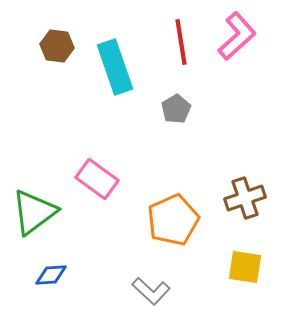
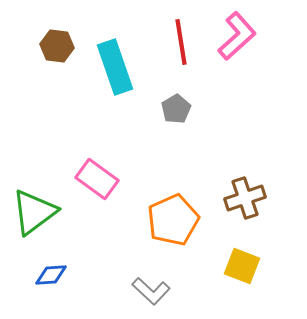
yellow square: moved 3 px left, 1 px up; rotated 12 degrees clockwise
